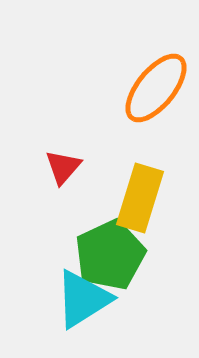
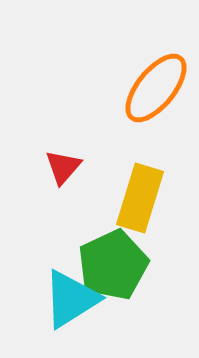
green pentagon: moved 3 px right, 10 px down
cyan triangle: moved 12 px left
